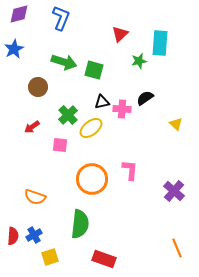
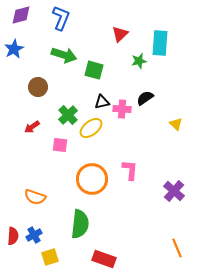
purple diamond: moved 2 px right, 1 px down
green arrow: moved 7 px up
